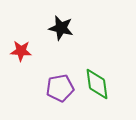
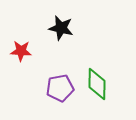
green diamond: rotated 8 degrees clockwise
